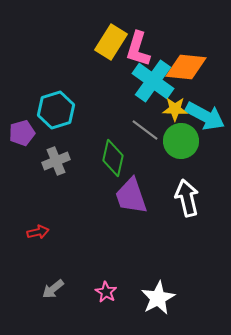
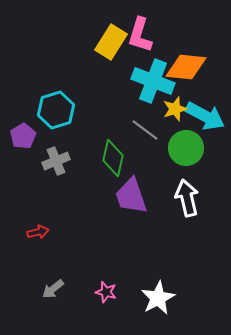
pink L-shape: moved 2 px right, 14 px up
cyan cross: rotated 15 degrees counterclockwise
yellow star: rotated 20 degrees counterclockwise
purple pentagon: moved 1 px right, 3 px down; rotated 15 degrees counterclockwise
green circle: moved 5 px right, 7 px down
pink star: rotated 15 degrees counterclockwise
